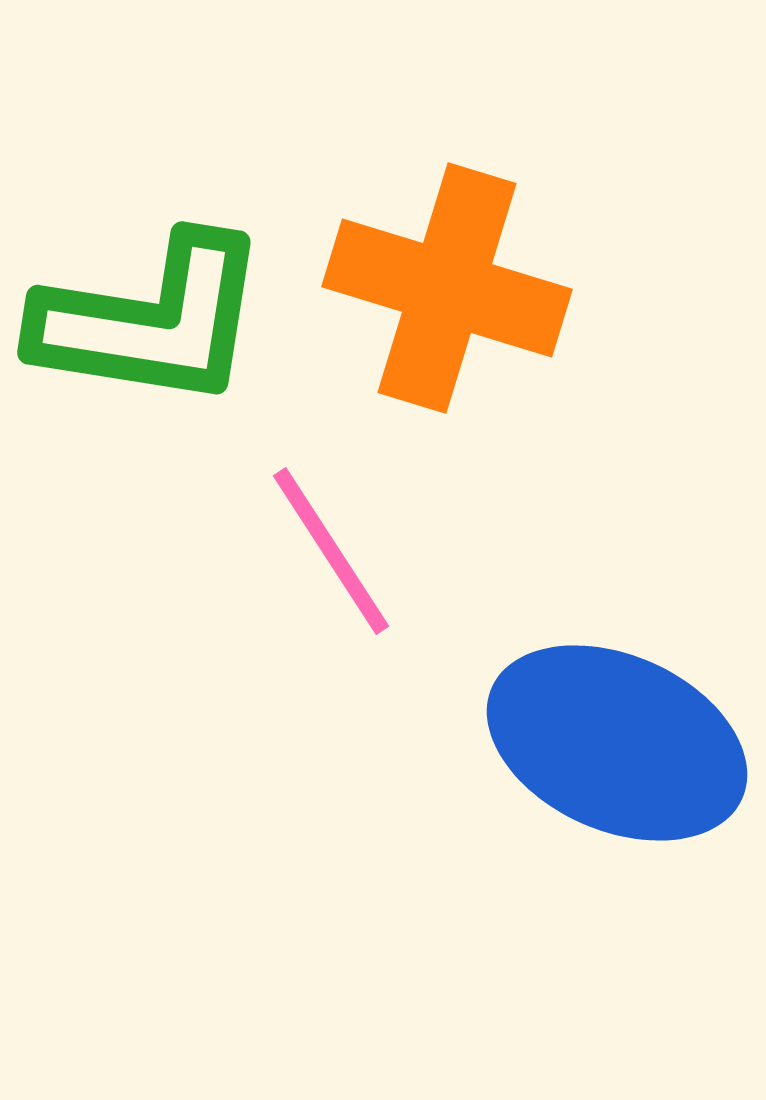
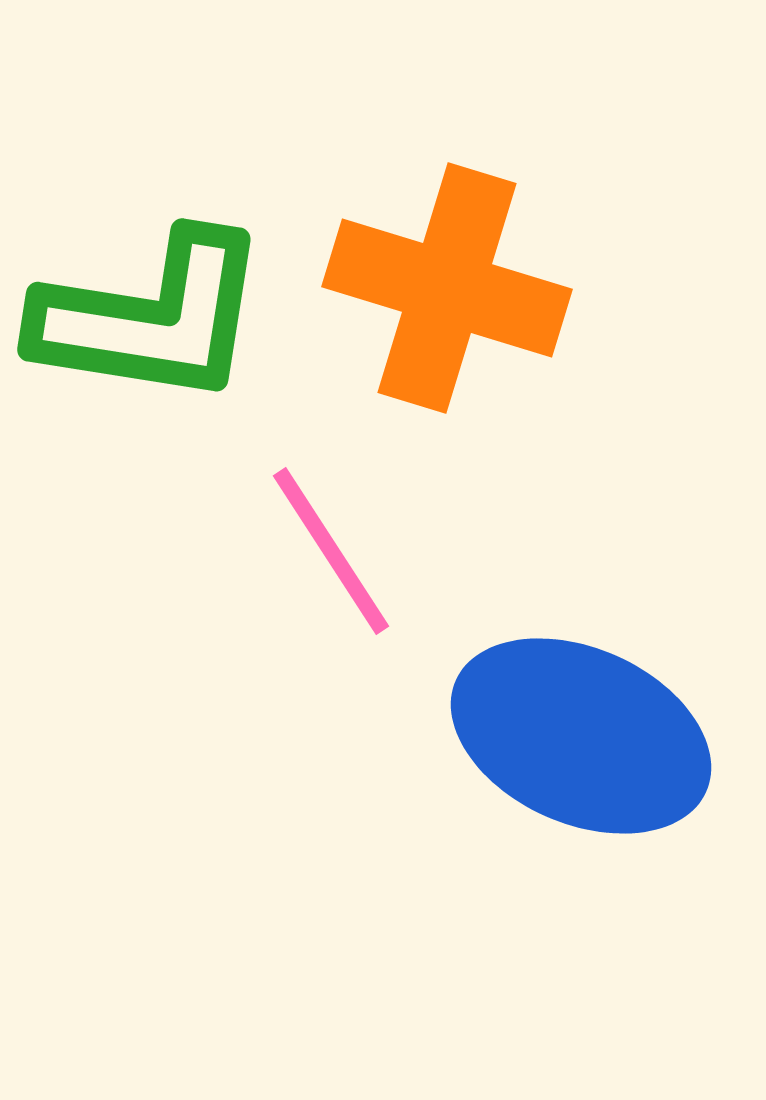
green L-shape: moved 3 px up
blue ellipse: moved 36 px left, 7 px up
